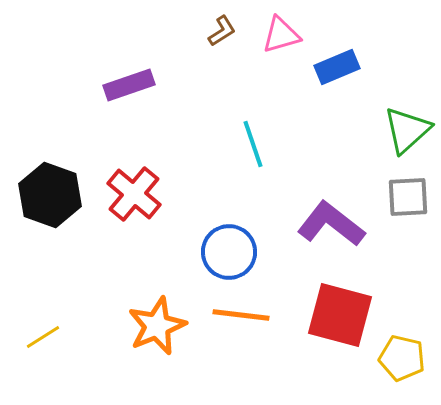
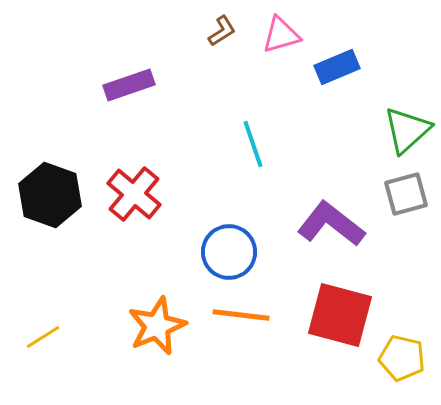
gray square: moved 2 px left, 3 px up; rotated 12 degrees counterclockwise
